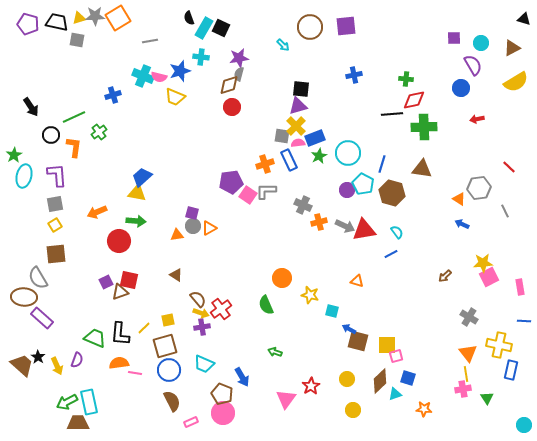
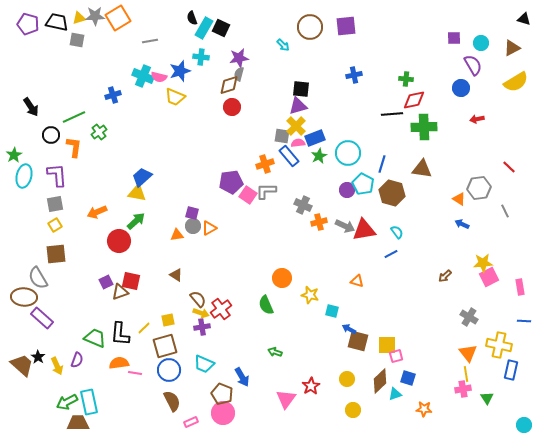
black semicircle at (189, 18): moved 3 px right
blue rectangle at (289, 160): moved 4 px up; rotated 15 degrees counterclockwise
green arrow at (136, 221): rotated 48 degrees counterclockwise
red square at (129, 280): moved 2 px right, 1 px down
